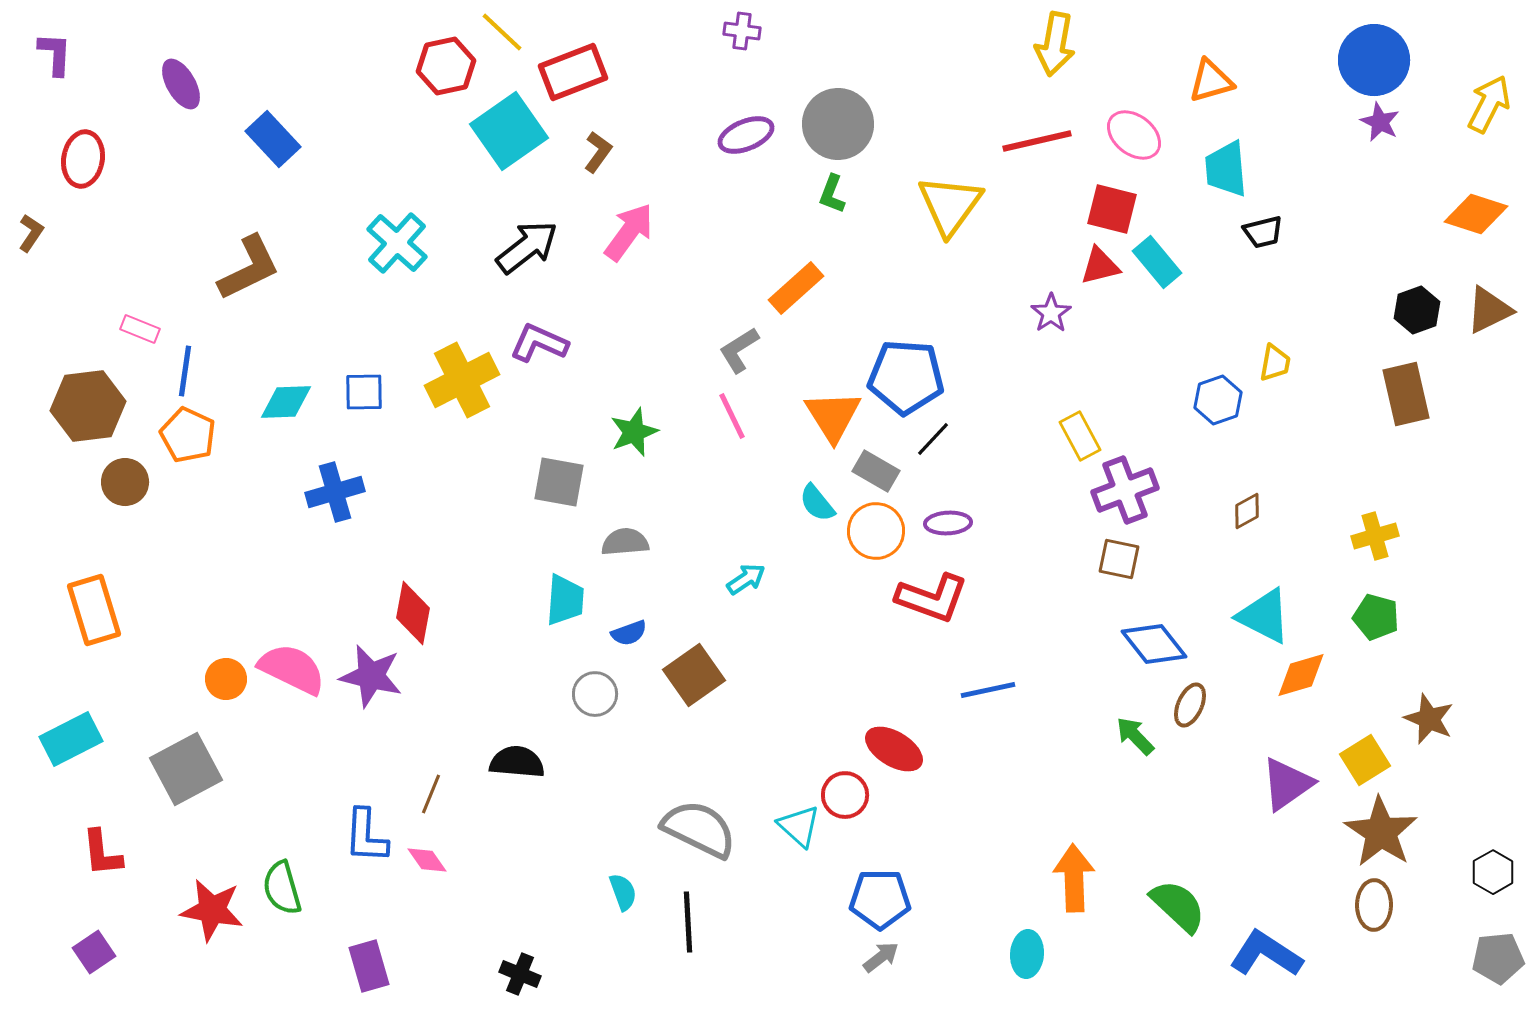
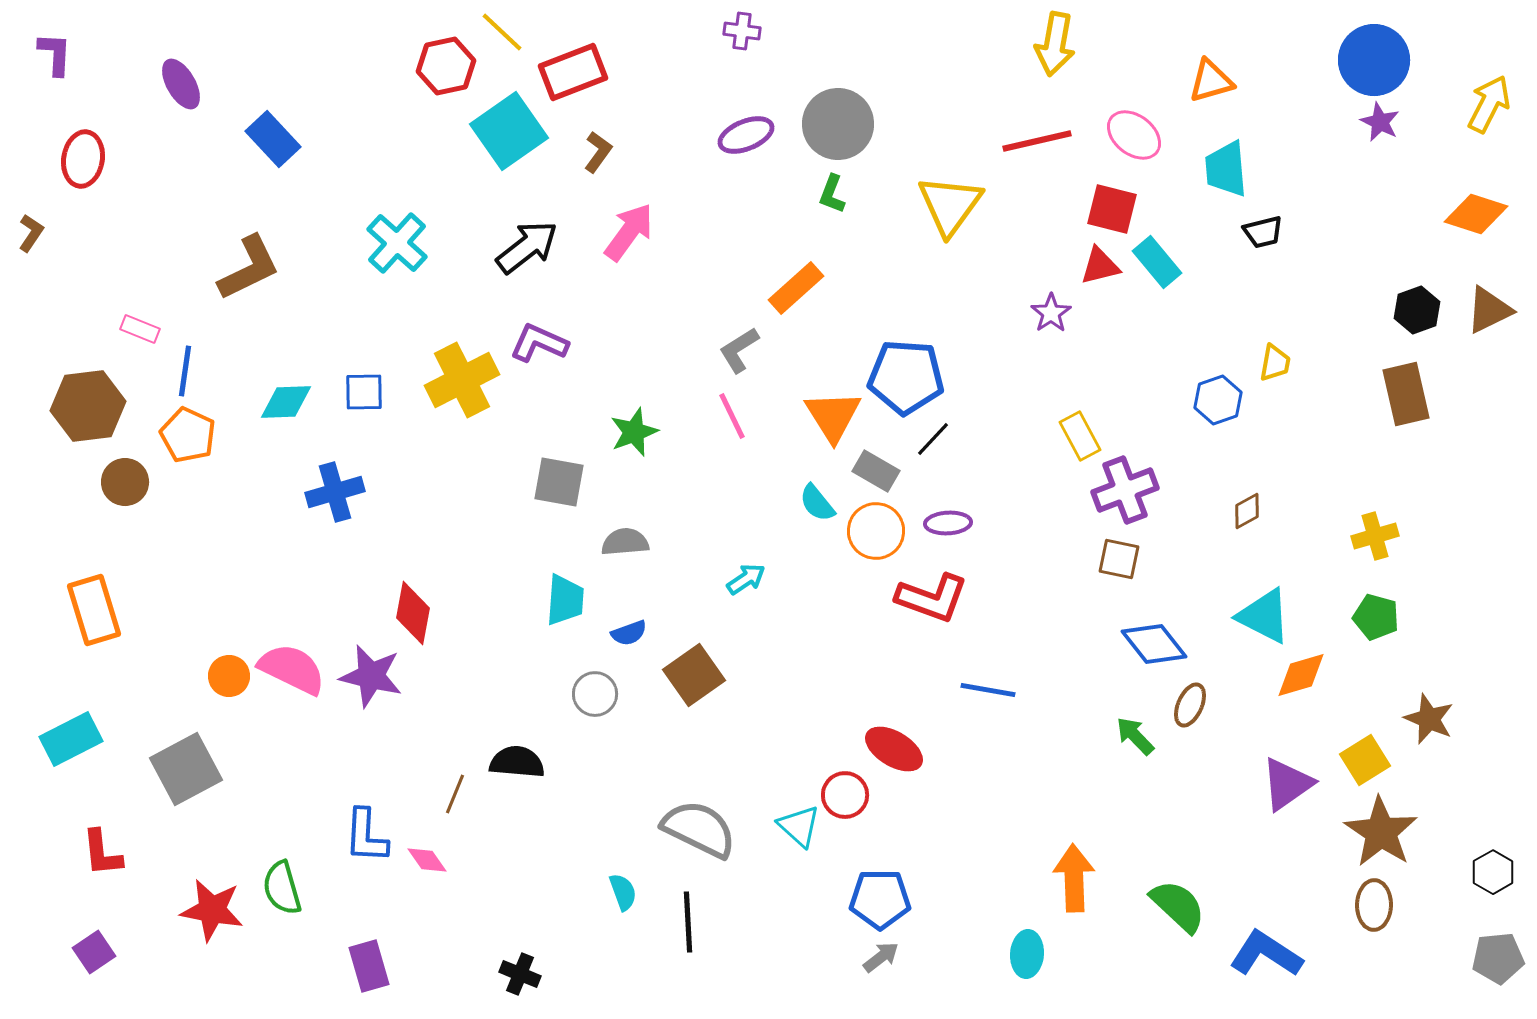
orange circle at (226, 679): moved 3 px right, 3 px up
blue line at (988, 690): rotated 22 degrees clockwise
brown line at (431, 794): moved 24 px right
